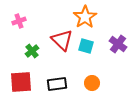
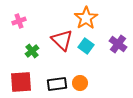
orange star: moved 1 px right, 1 px down
cyan square: rotated 21 degrees clockwise
orange circle: moved 12 px left
